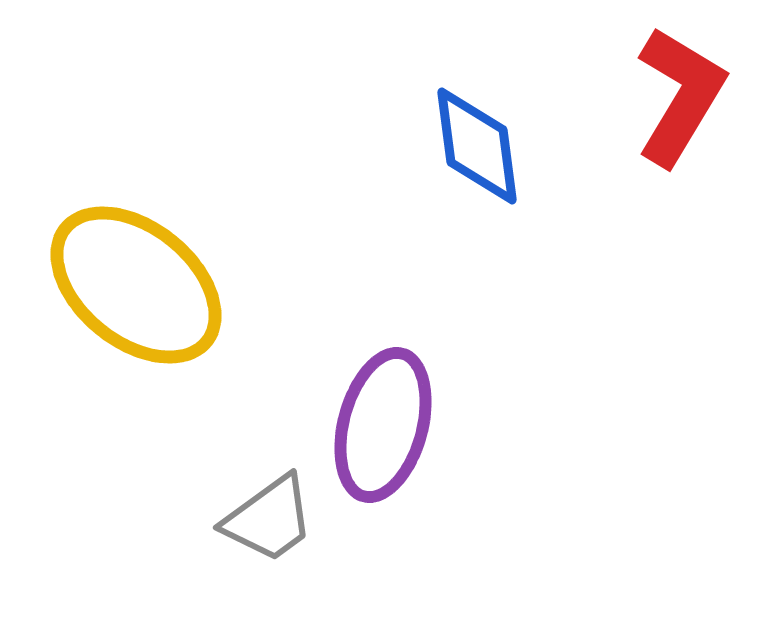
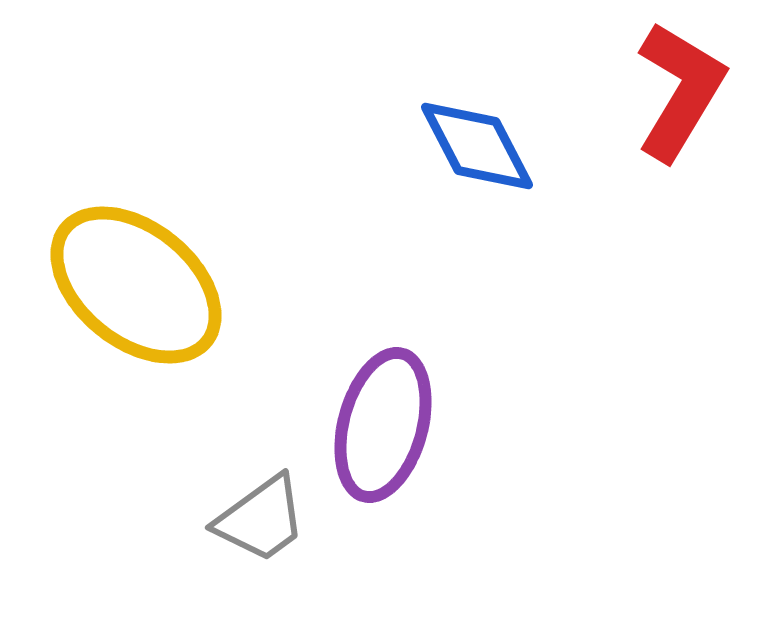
red L-shape: moved 5 px up
blue diamond: rotated 20 degrees counterclockwise
gray trapezoid: moved 8 px left
